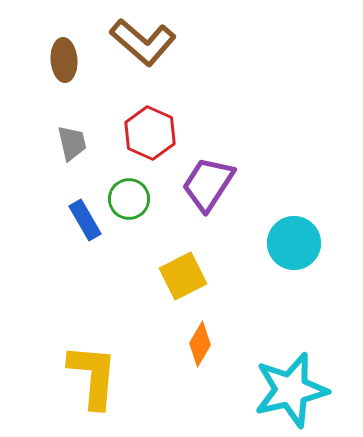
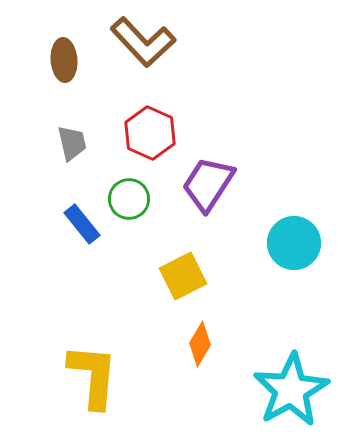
brown L-shape: rotated 6 degrees clockwise
blue rectangle: moved 3 px left, 4 px down; rotated 9 degrees counterclockwise
cyan star: rotated 16 degrees counterclockwise
